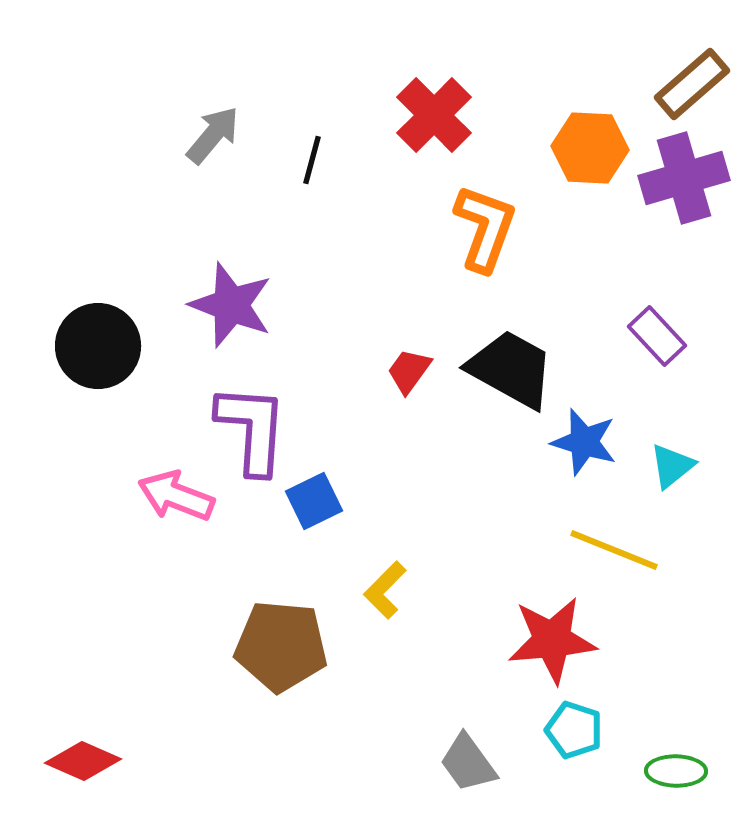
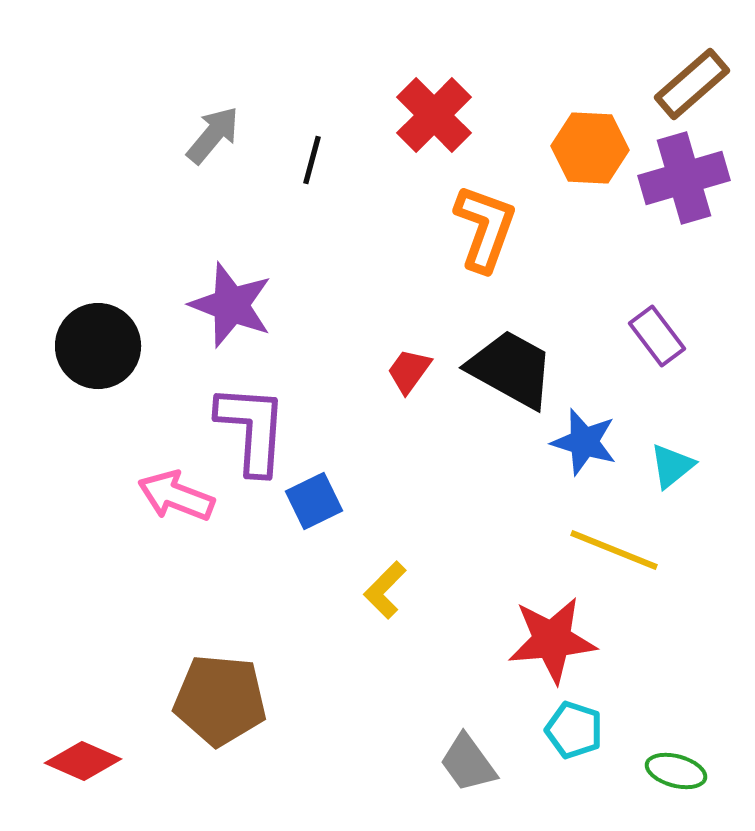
purple rectangle: rotated 6 degrees clockwise
brown pentagon: moved 61 px left, 54 px down
green ellipse: rotated 14 degrees clockwise
